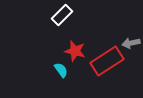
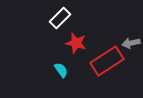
white rectangle: moved 2 px left, 3 px down
red star: moved 1 px right, 8 px up
